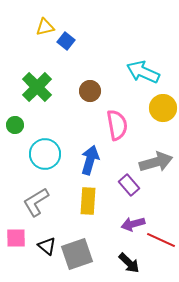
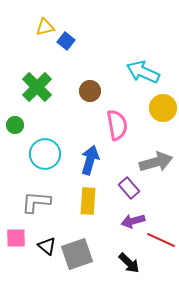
purple rectangle: moved 3 px down
gray L-shape: rotated 36 degrees clockwise
purple arrow: moved 3 px up
